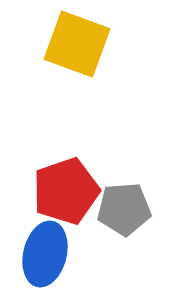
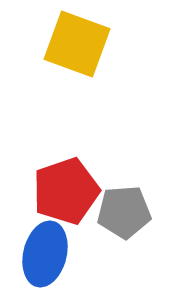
gray pentagon: moved 3 px down
